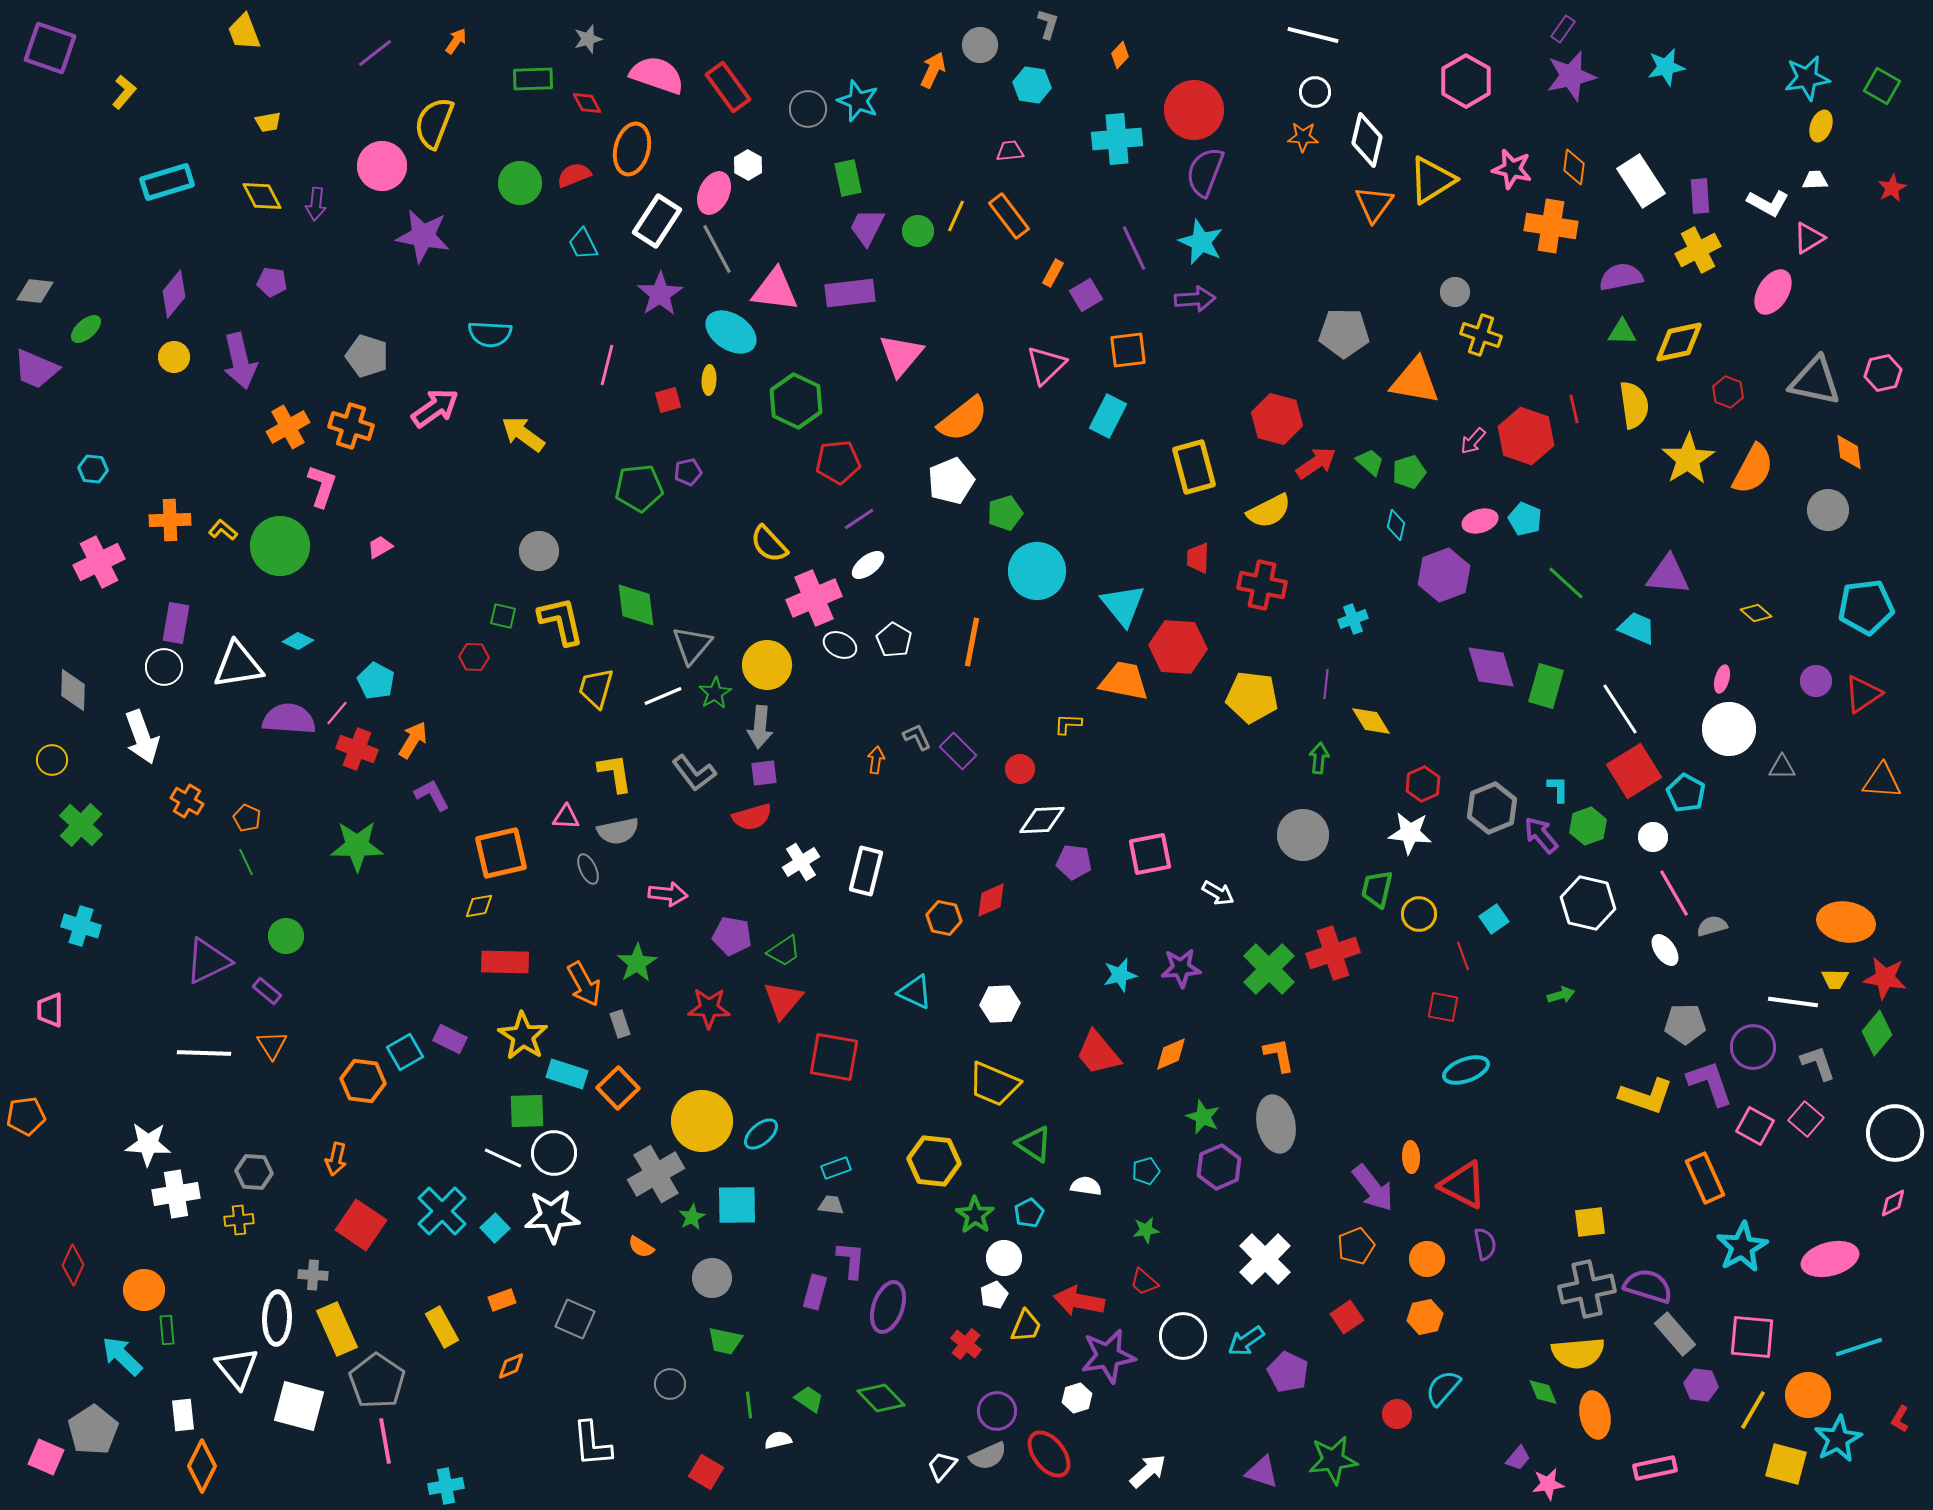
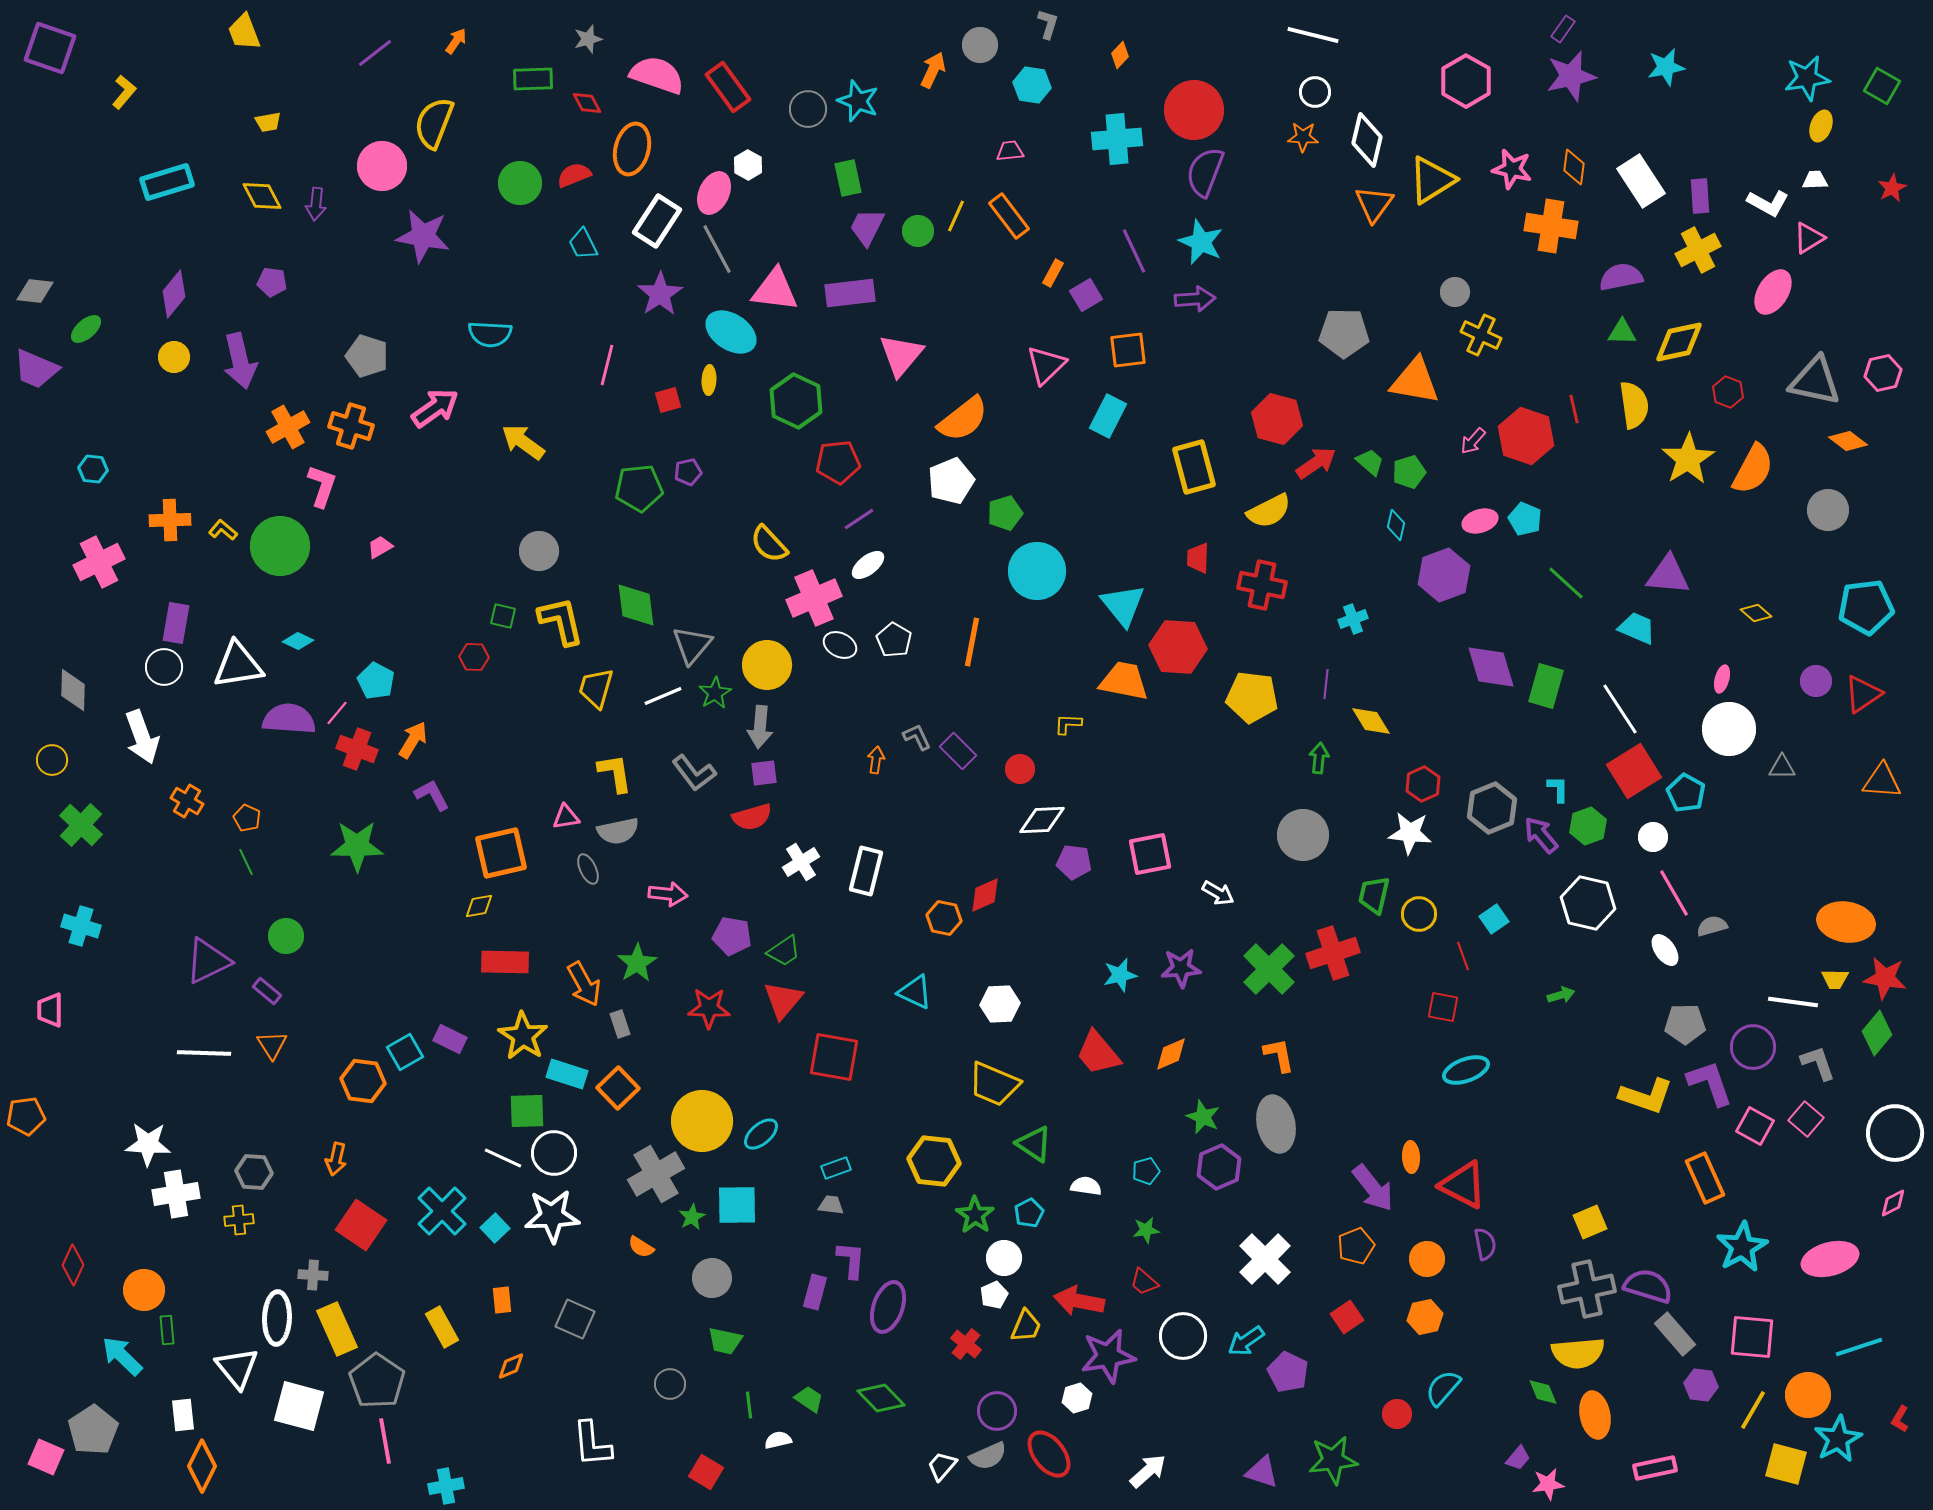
purple line at (1134, 248): moved 3 px down
yellow cross at (1481, 335): rotated 6 degrees clockwise
yellow arrow at (523, 434): moved 8 px down
orange diamond at (1849, 452): moved 1 px left, 11 px up; rotated 45 degrees counterclockwise
pink triangle at (566, 817): rotated 12 degrees counterclockwise
green trapezoid at (1377, 889): moved 3 px left, 6 px down
red diamond at (991, 900): moved 6 px left, 5 px up
yellow square at (1590, 1222): rotated 16 degrees counterclockwise
orange rectangle at (502, 1300): rotated 76 degrees counterclockwise
